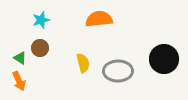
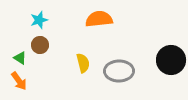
cyan star: moved 2 px left
brown circle: moved 3 px up
black circle: moved 7 px right, 1 px down
gray ellipse: moved 1 px right
orange arrow: rotated 12 degrees counterclockwise
